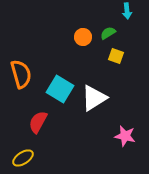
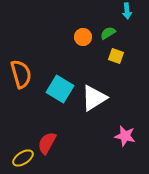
red semicircle: moved 9 px right, 21 px down
